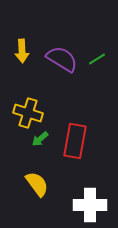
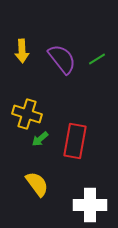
purple semicircle: rotated 20 degrees clockwise
yellow cross: moved 1 px left, 1 px down
